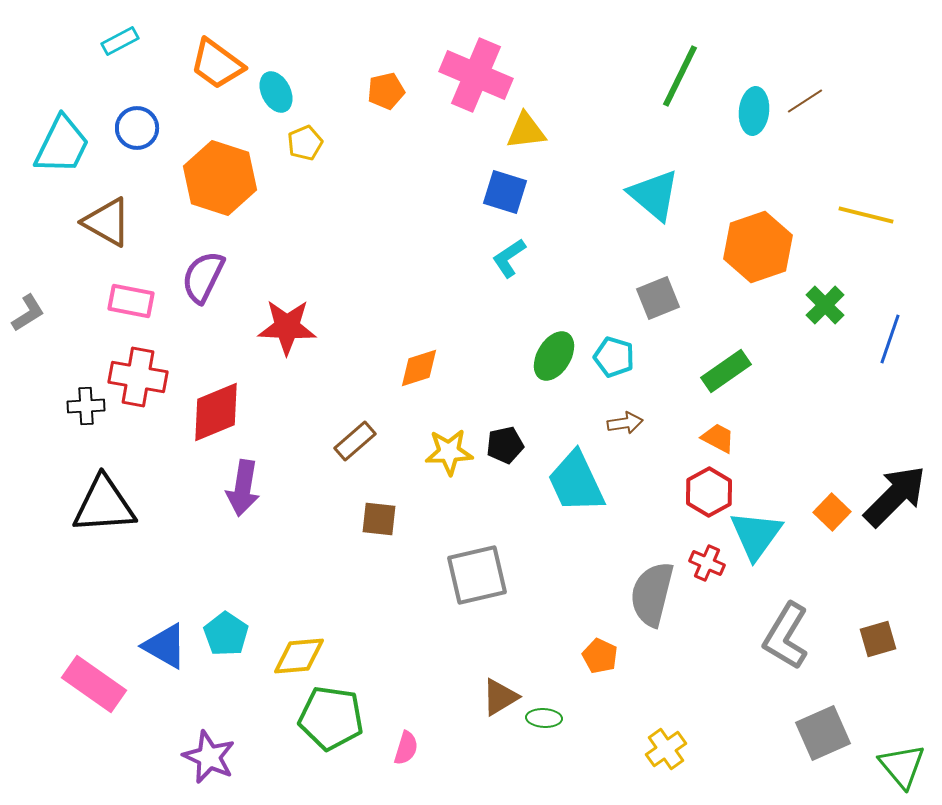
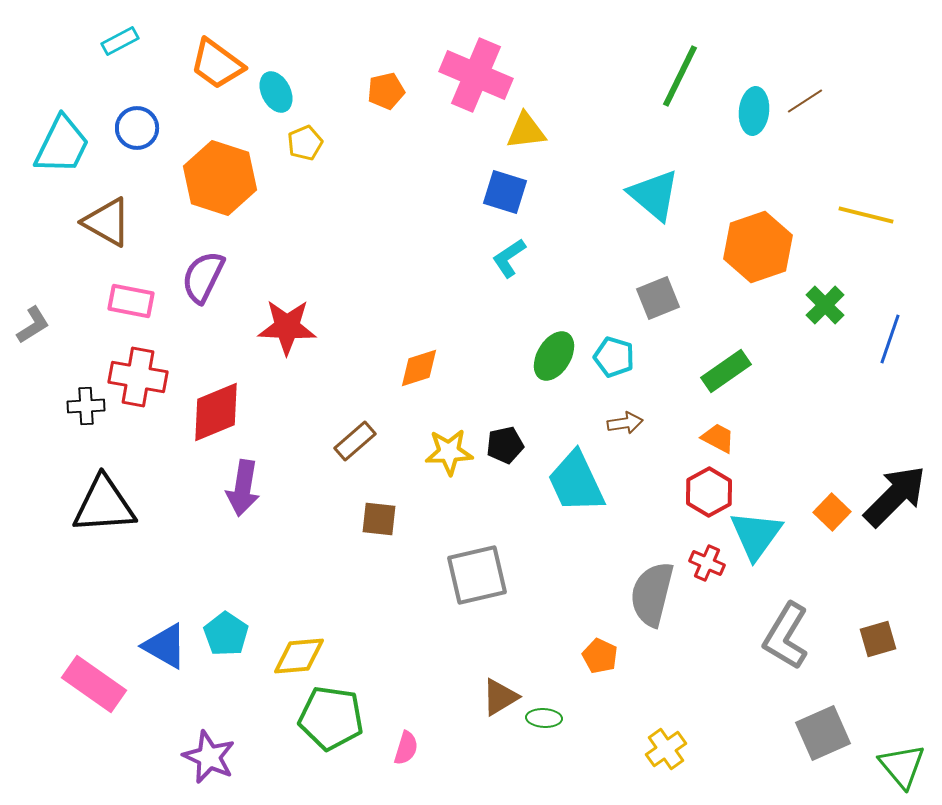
gray L-shape at (28, 313): moved 5 px right, 12 px down
